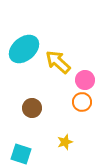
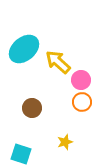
pink circle: moved 4 px left
